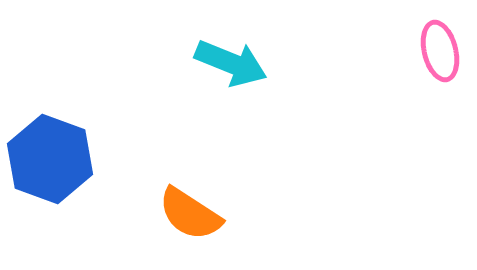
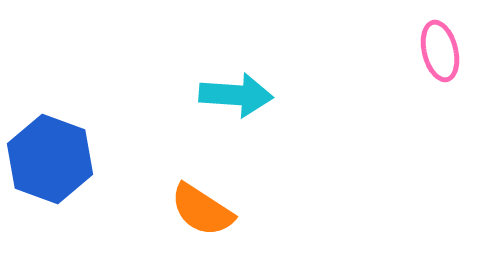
cyan arrow: moved 5 px right, 32 px down; rotated 18 degrees counterclockwise
orange semicircle: moved 12 px right, 4 px up
